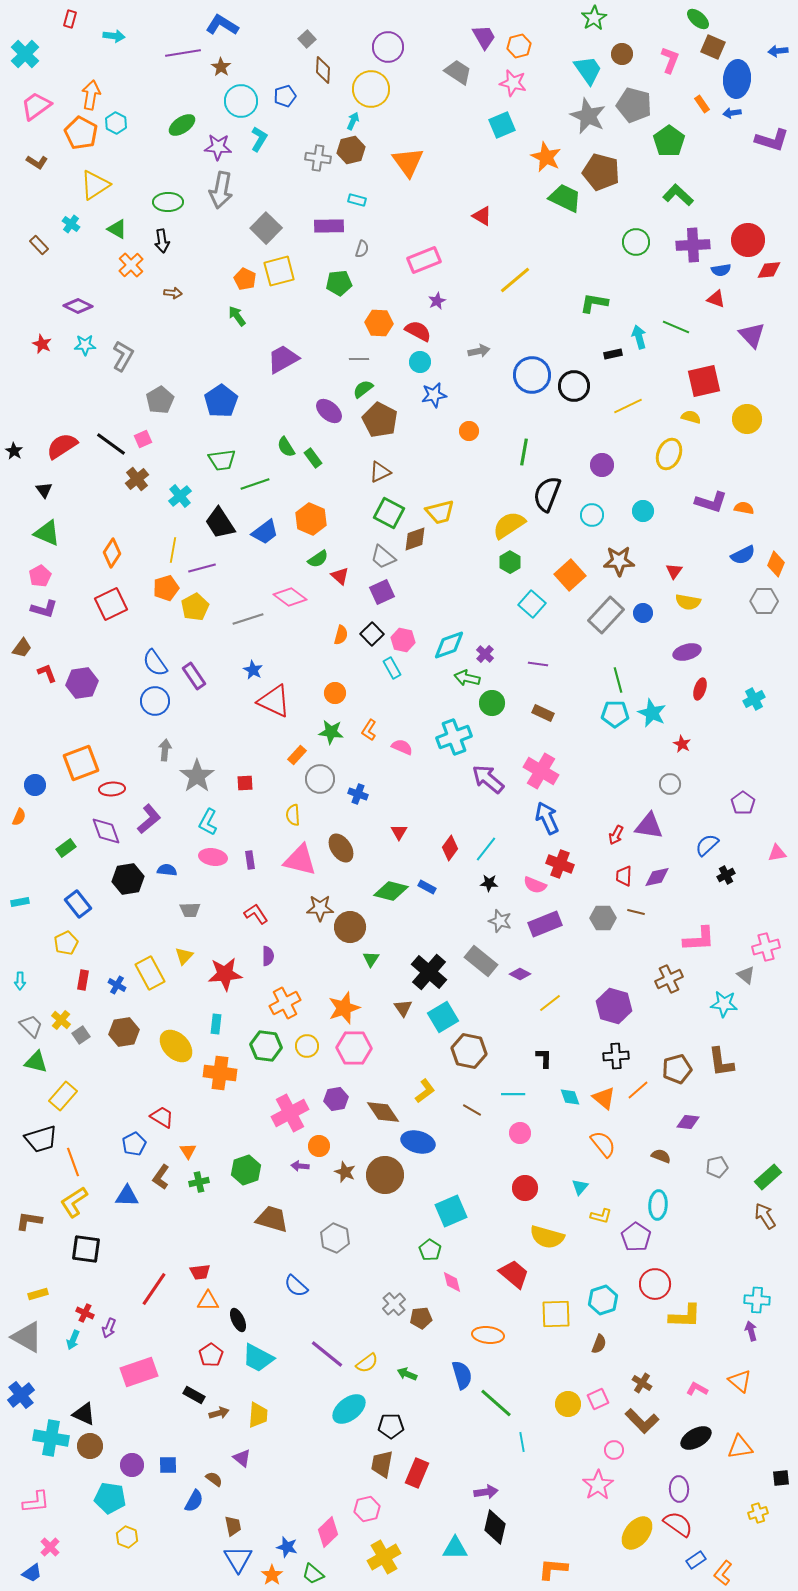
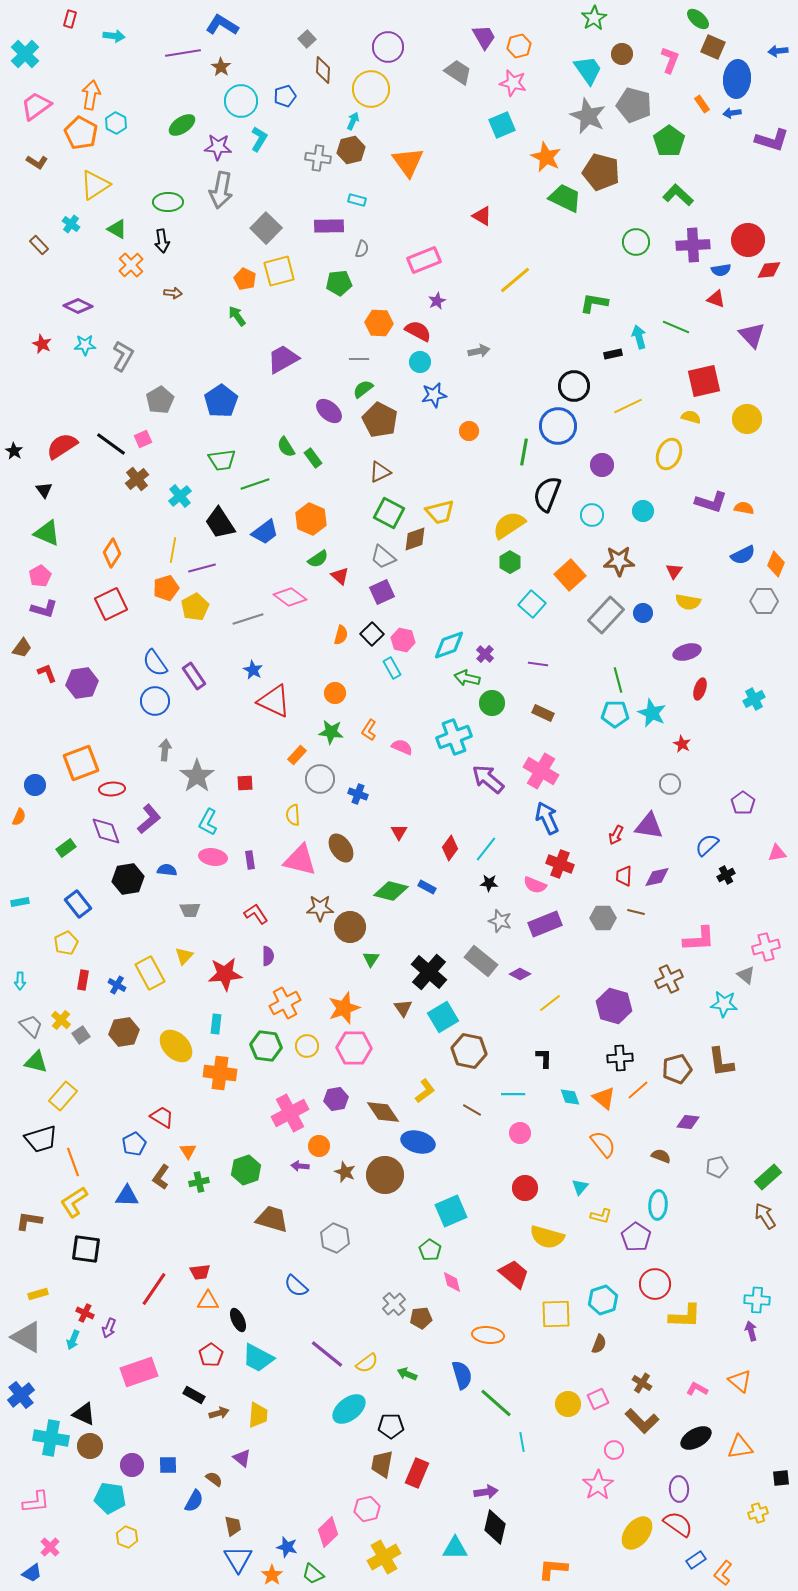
blue circle at (532, 375): moved 26 px right, 51 px down
black cross at (616, 1056): moved 4 px right, 2 px down
